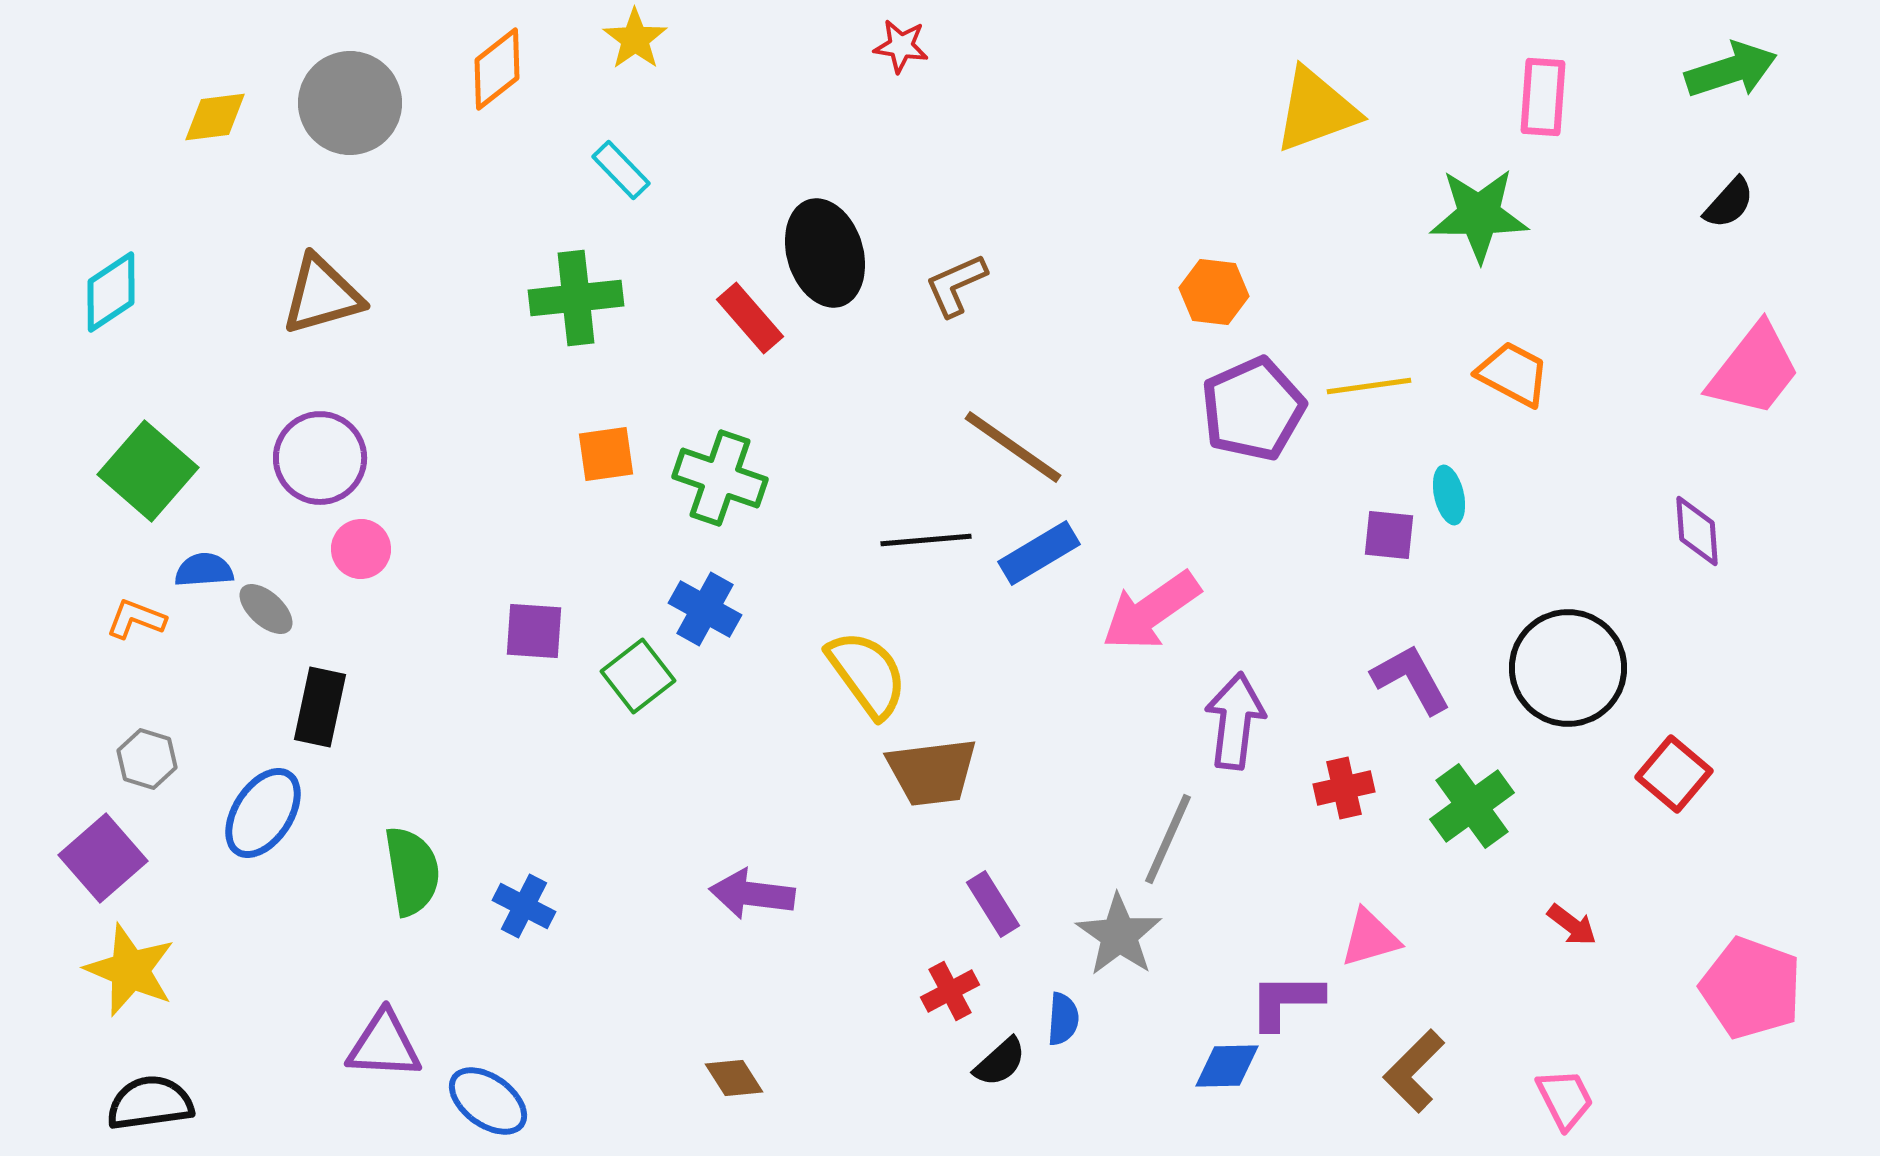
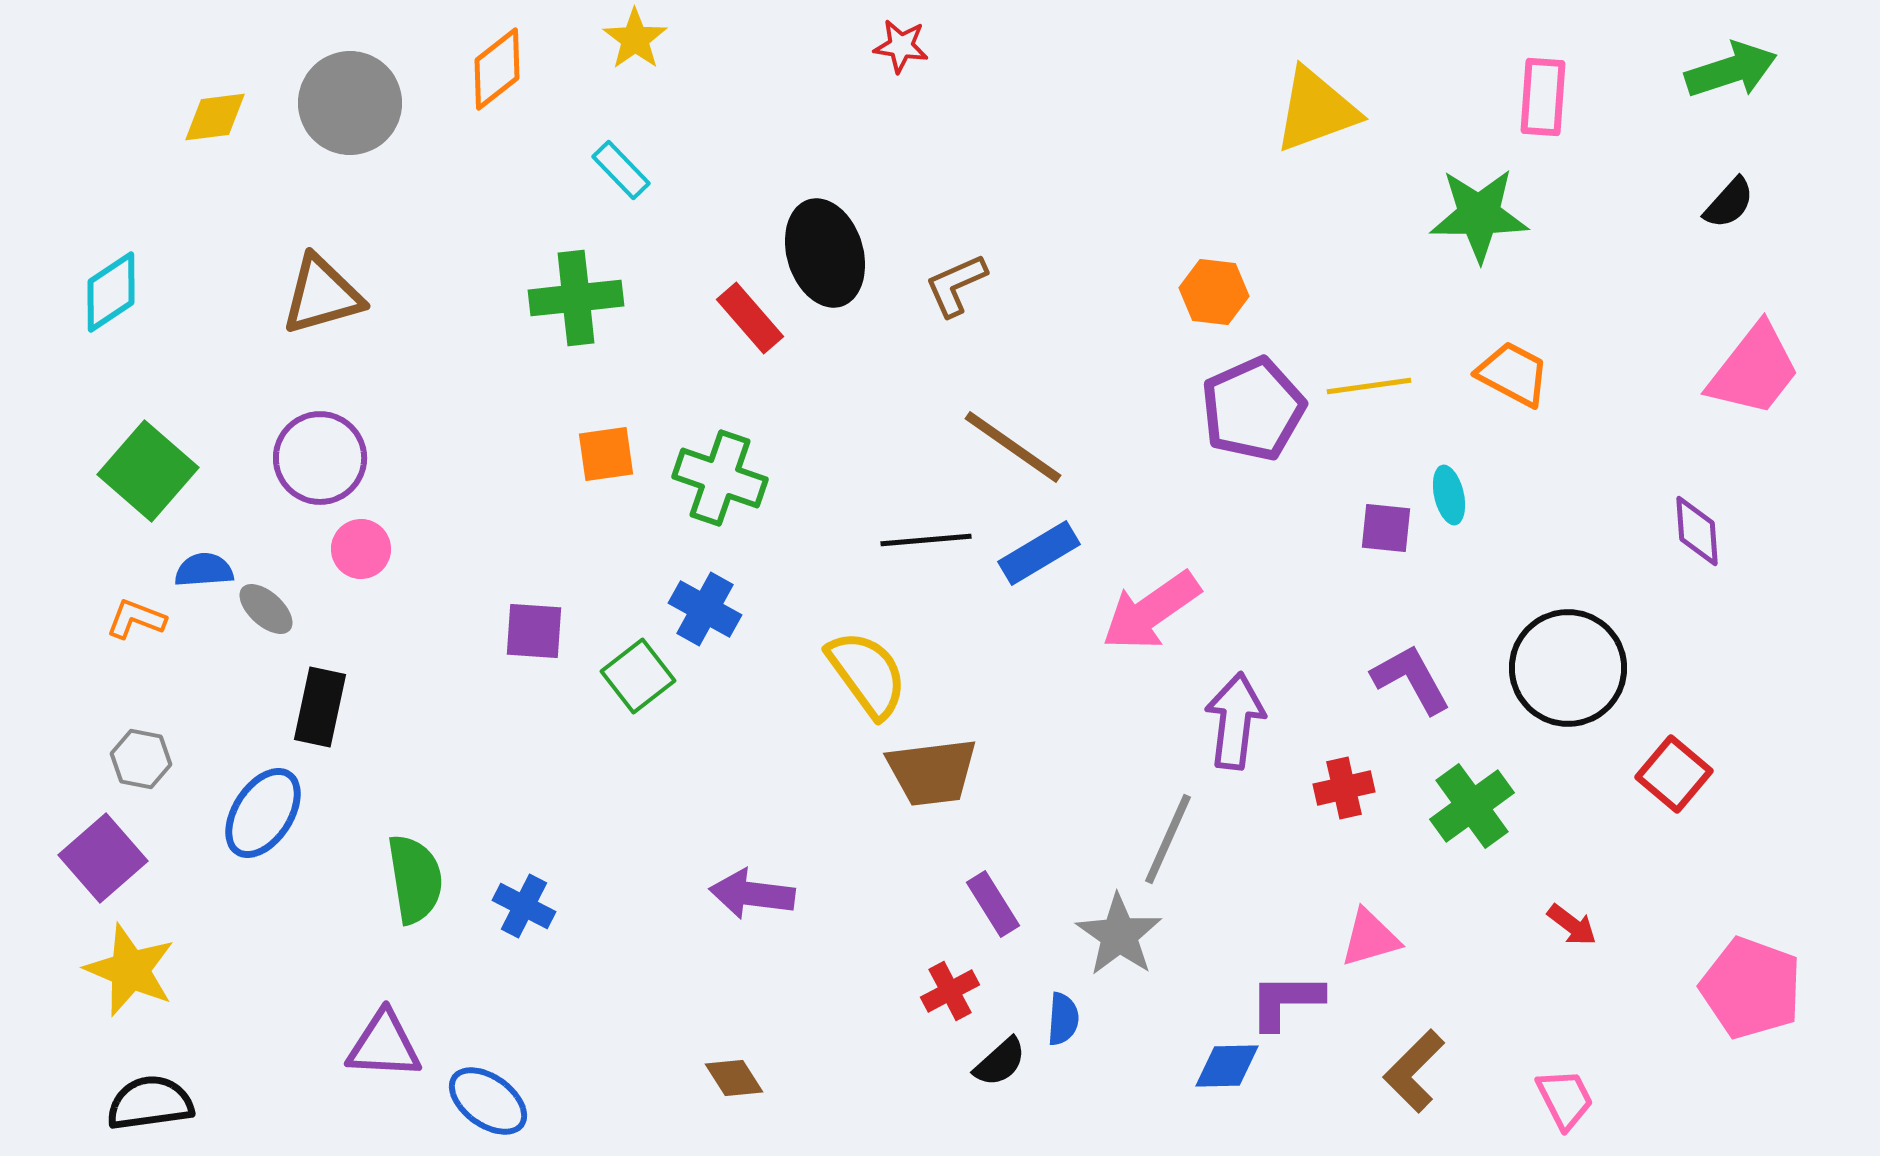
purple square at (1389, 535): moved 3 px left, 7 px up
gray hexagon at (147, 759): moved 6 px left; rotated 6 degrees counterclockwise
green semicircle at (412, 871): moved 3 px right, 8 px down
